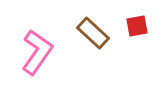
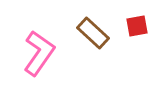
pink L-shape: moved 2 px right, 1 px down
